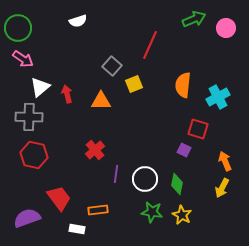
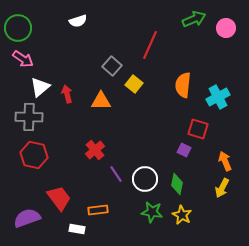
yellow square: rotated 30 degrees counterclockwise
purple line: rotated 42 degrees counterclockwise
